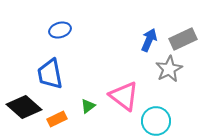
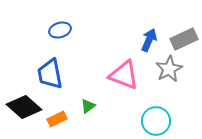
gray rectangle: moved 1 px right
pink triangle: moved 21 px up; rotated 16 degrees counterclockwise
